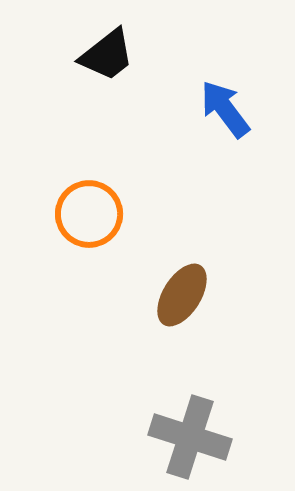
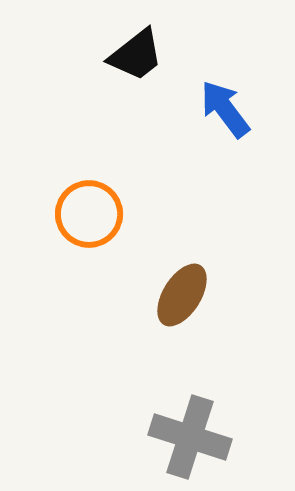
black trapezoid: moved 29 px right
